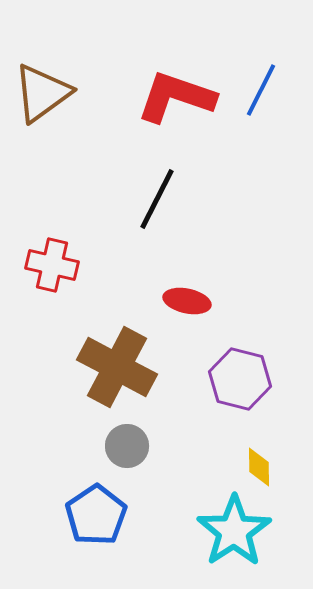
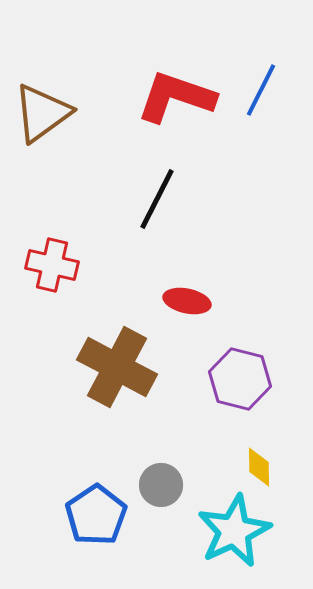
brown triangle: moved 20 px down
gray circle: moved 34 px right, 39 px down
cyan star: rotated 8 degrees clockwise
